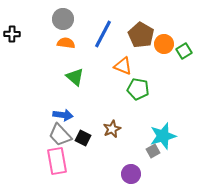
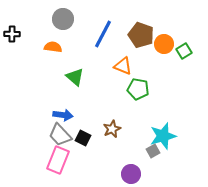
brown pentagon: rotated 10 degrees counterclockwise
orange semicircle: moved 13 px left, 4 px down
pink rectangle: moved 1 px right, 1 px up; rotated 32 degrees clockwise
